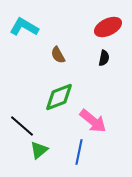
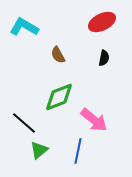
red ellipse: moved 6 px left, 5 px up
pink arrow: moved 1 px right, 1 px up
black line: moved 2 px right, 3 px up
blue line: moved 1 px left, 1 px up
